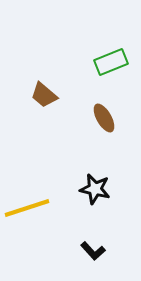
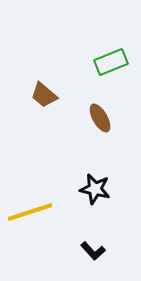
brown ellipse: moved 4 px left
yellow line: moved 3 px right, 4 px down
